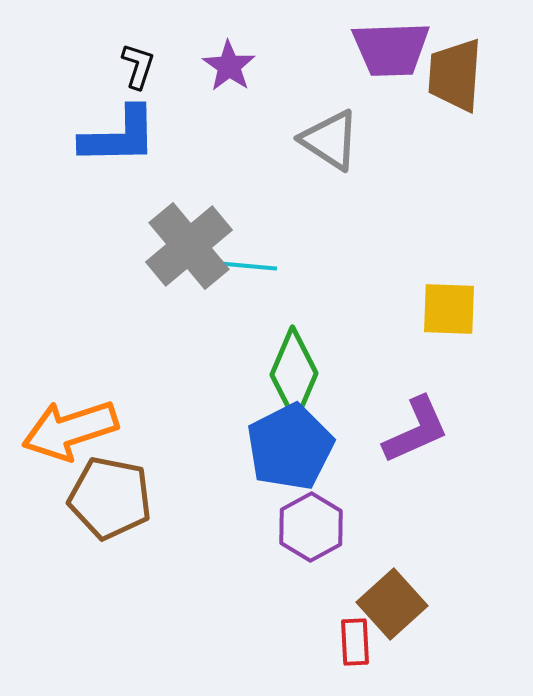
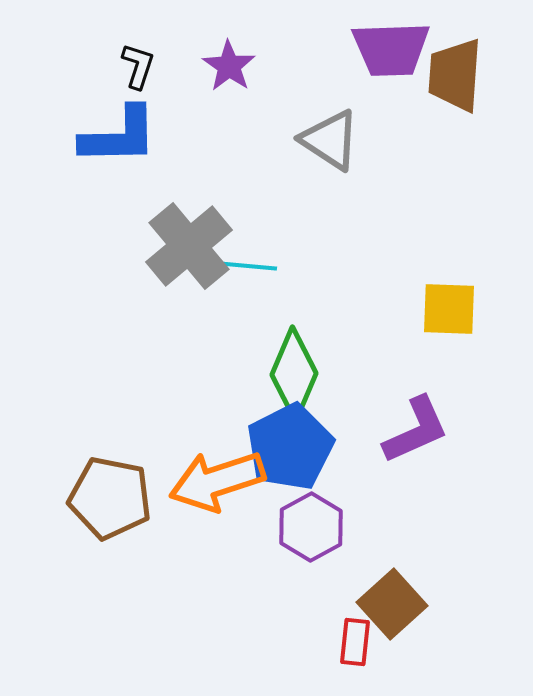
orange arrow: moved 147 px right, 51 px down
red rectangle: rotated 9 degrees clockwise
